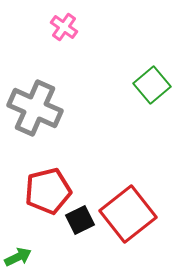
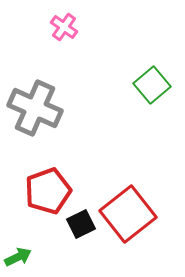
red pentagon: rotated 6 degrees counterclockwise
black square: moved 1 px right, 4 px down
